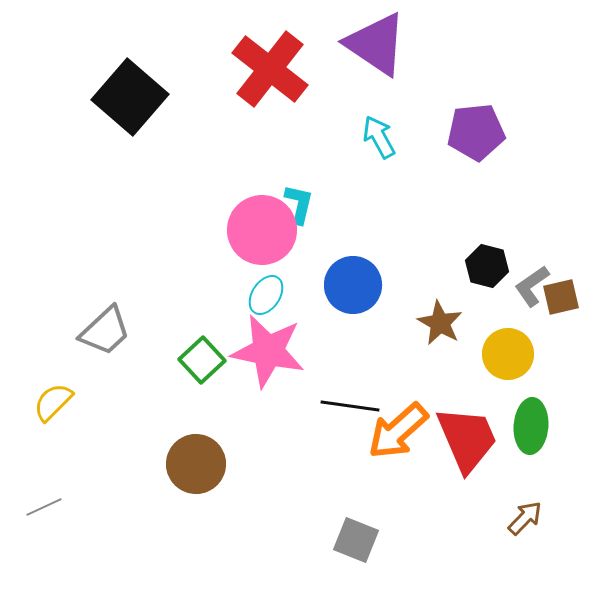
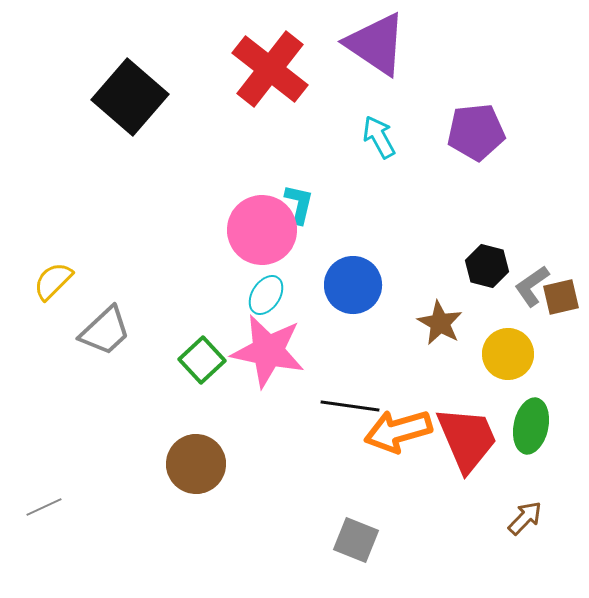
yellow semicircle: moved 121 px up
green ellipse: rotated 8 degrees clockwise
orange arrow: rotated 26 degrees clockwise
